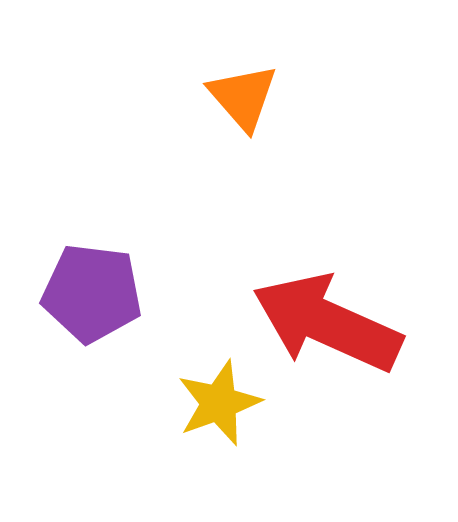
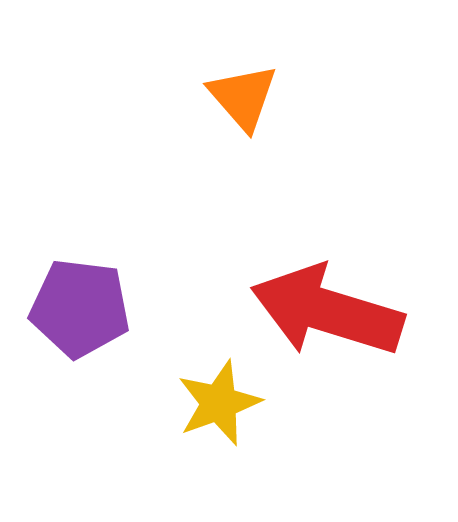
purple pentagon: moved 12 px left, 15 px down
red arrow: moved 12 px up; rotated 7 degrees counterclockwise
